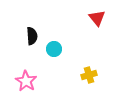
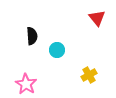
cyan circle: moved 3 px right, 1 px down
yellow cross: rotated 14 degrees counterclockwise
pink star: moved 3 px down
